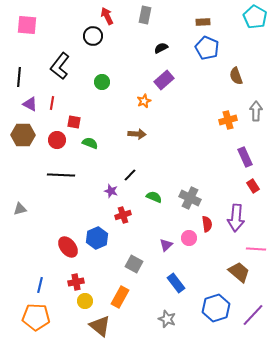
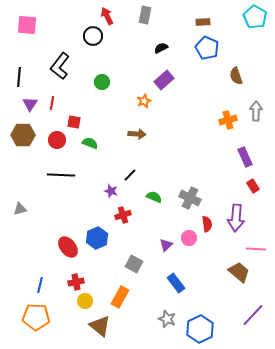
purple triangle at (30, 104): rotated 35 degrees clockwise
blue hexagon at (216, 308): moved 16 px left, 21 px down; rotated 8 degrees counterclockwise
